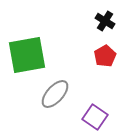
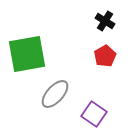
green square: moved 1 px up
purple square: moved 1 px left, 3 px up
